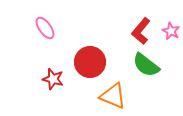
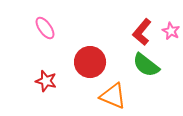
red L-shape: moved 1 px right, 1 px down
red star: moved 7 px left, 2 px down
